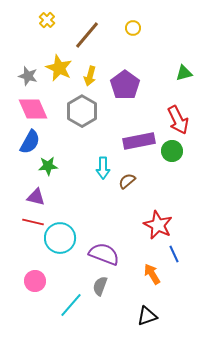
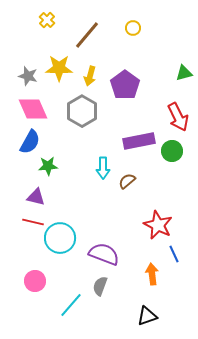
yellow star: rotated 24 degrees counterclockwise
red arrow: moved 3 px up
orange arrow: rotated 25 degrees clockwise
